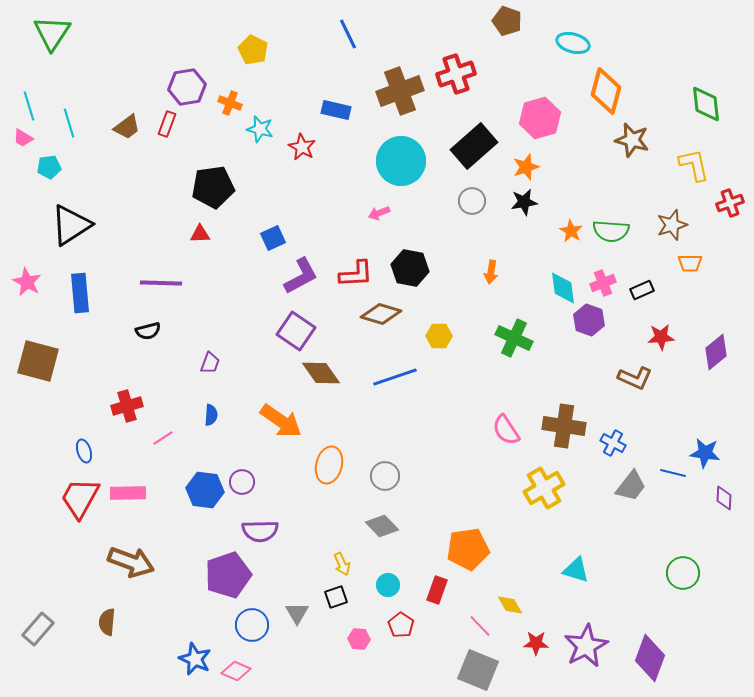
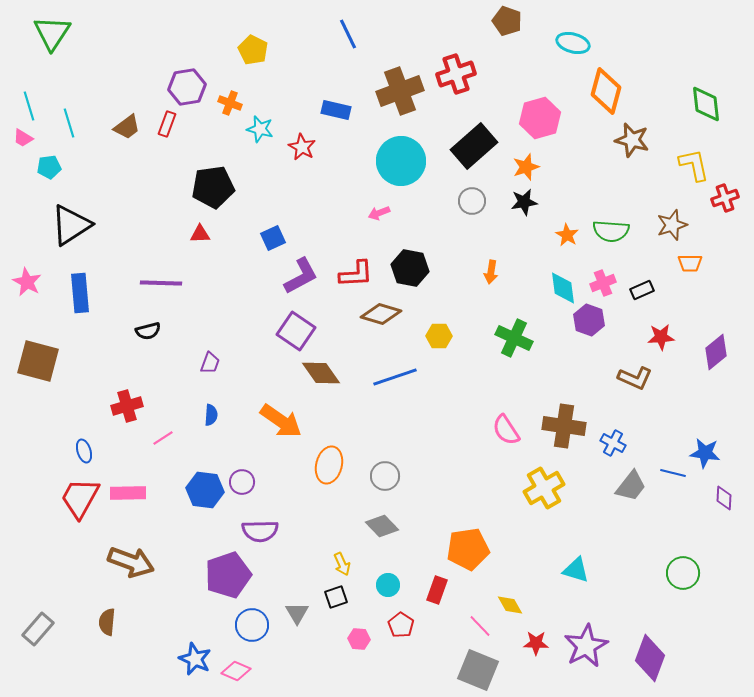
red cross at (730, 203): moved 5 px left, 5 px up
orange star at (571, 231): moved 4 px left, 4 px down
